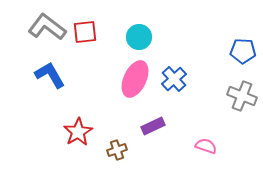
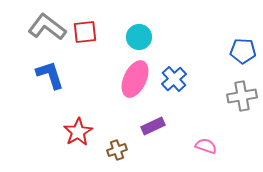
blue L-shape: rotated 12 degrees clockwise
gray cross: rotated 32 degrees counterclockwise
